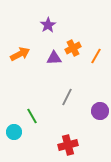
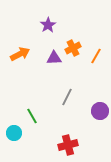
cyan circle: moved 1 px down
